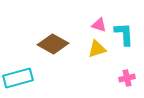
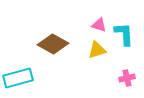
yellow triangle: moved 1 px down
